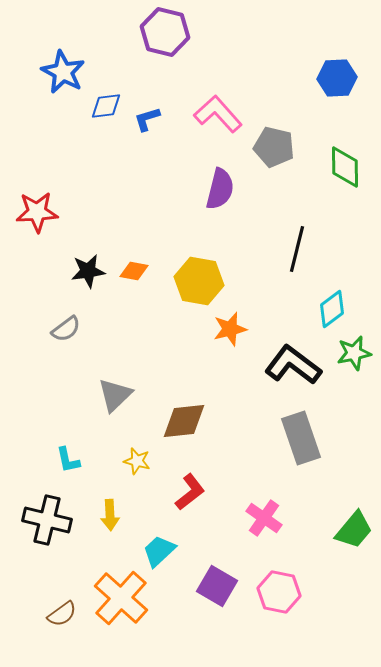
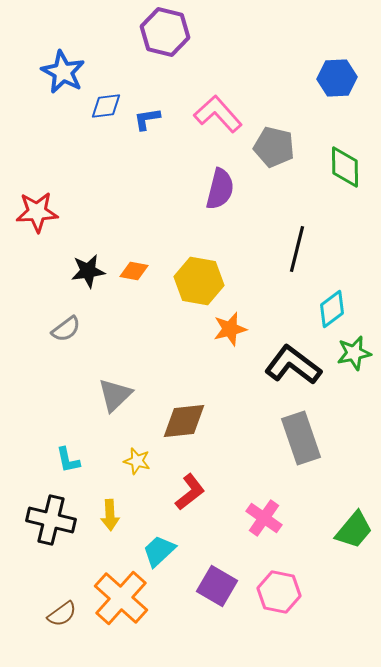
blue L-shape: rotated 8 degrees clockwise
black cross: moved 4 px right
